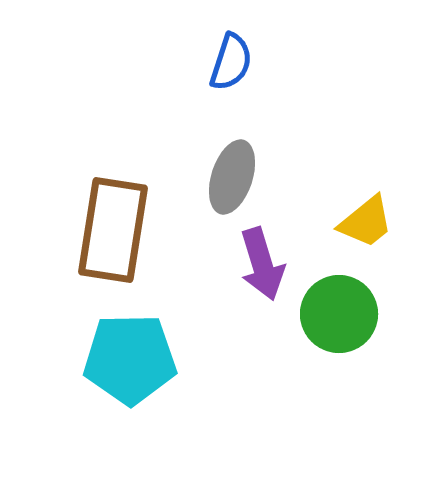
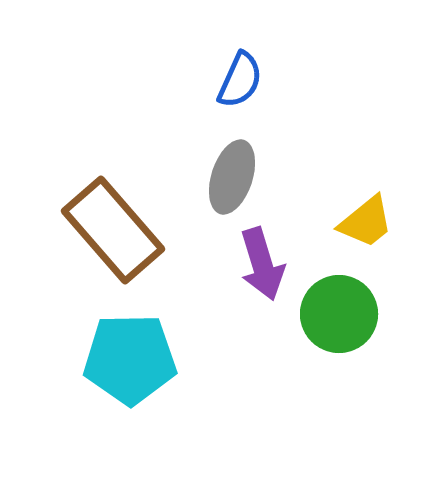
blue semicircle: moved 9 px right, 18 px down; rotated 6 degrees clockwise
brown rectangle: rotated 50 degrees counterclockwise
